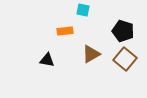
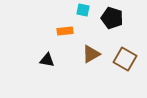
black pentagon: moved 11 px left, 13 px up
brown square: rotated 10 degrees counterclockwise
